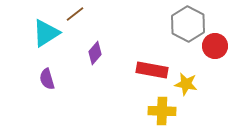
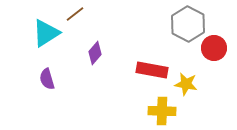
red circle: moved 1 px left, 2 px down
